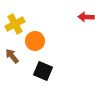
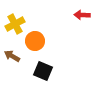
red arrow: moved 4 px left, 2 px up
brown arrow: rotated 21 degrees counterclockwise
